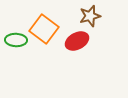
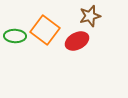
orange square: moved 1 px right, 1 px down
green ellipse: moved 1 px left, 4 px up
